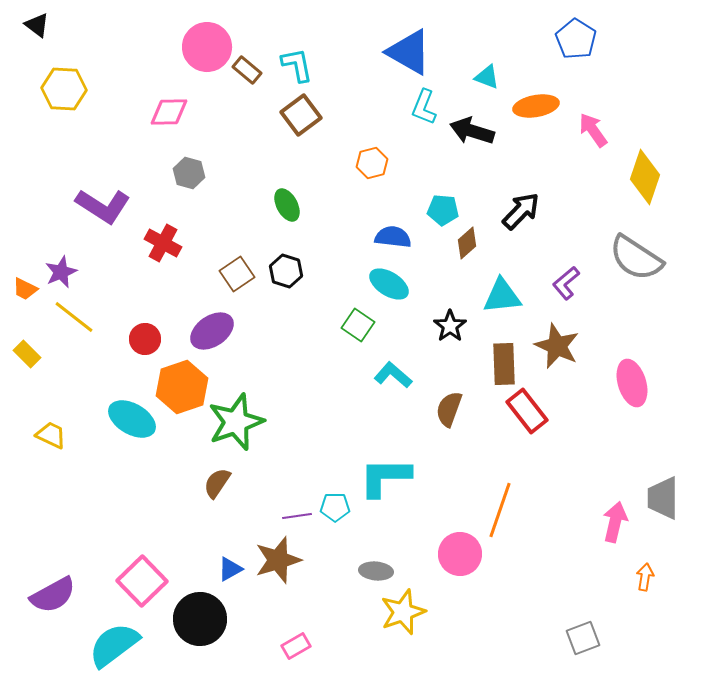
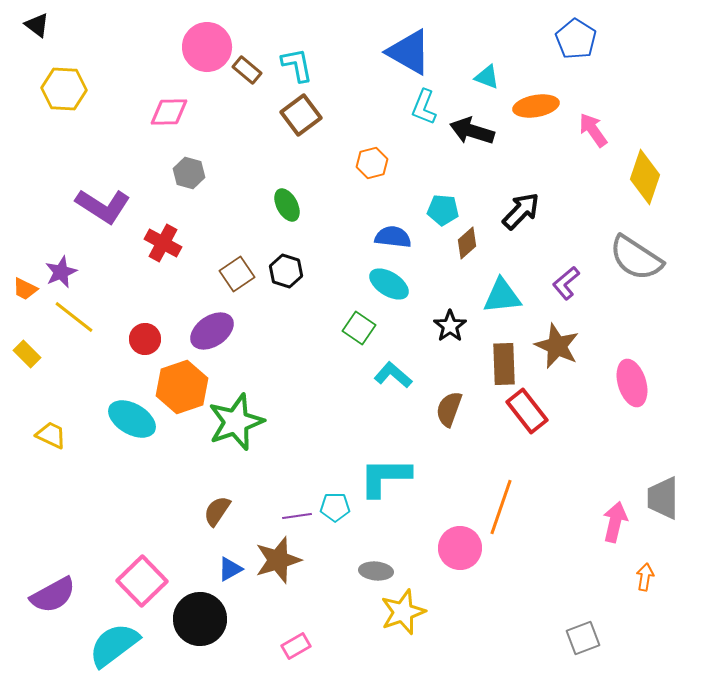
green square at (358, 325): moved 1 px right, 3 px down
brown semicircle at (217, 483): moved 28 px down
orange line at (500, 510): moved 1 px right, 3 px up
pink circle at (460, 554): moved 6 px up
